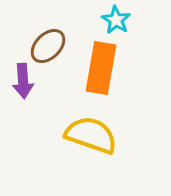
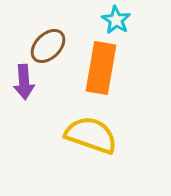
purple arrow: moved 1 px right, 1 px down
